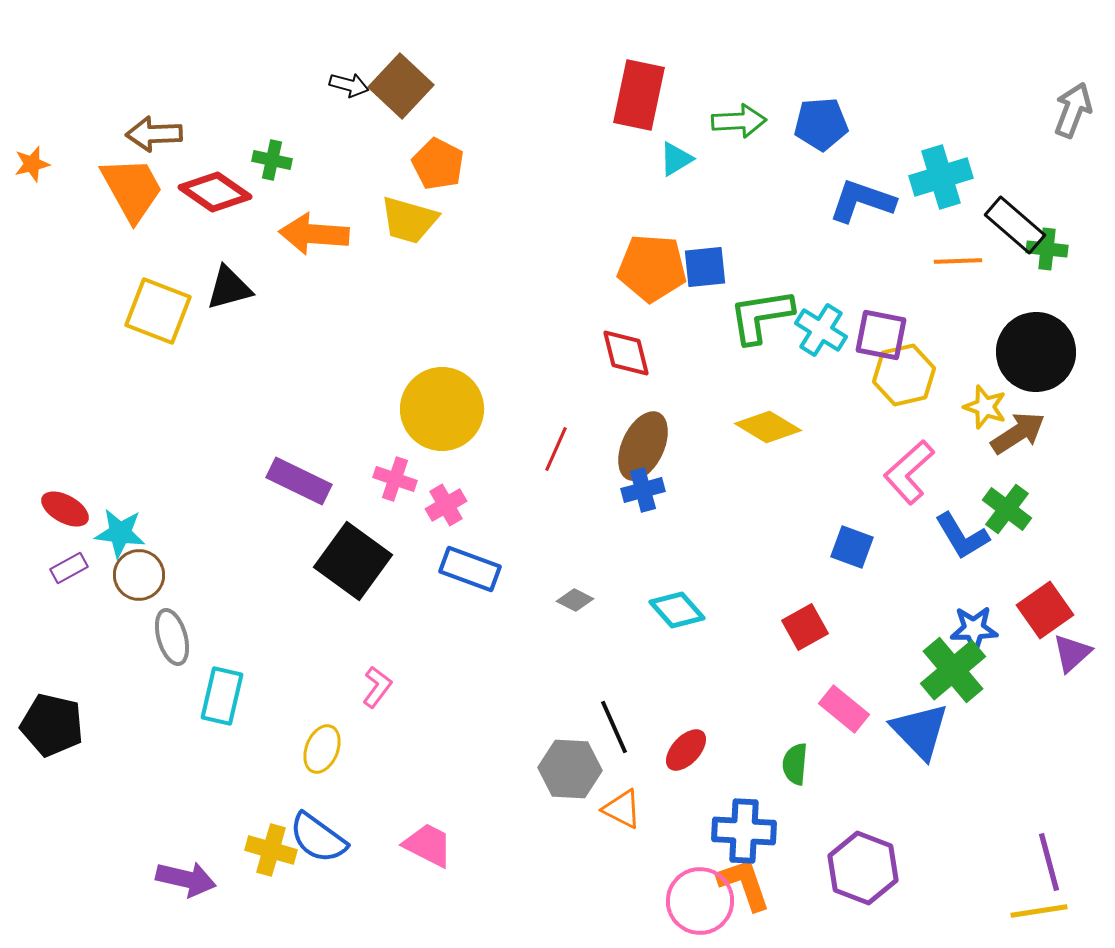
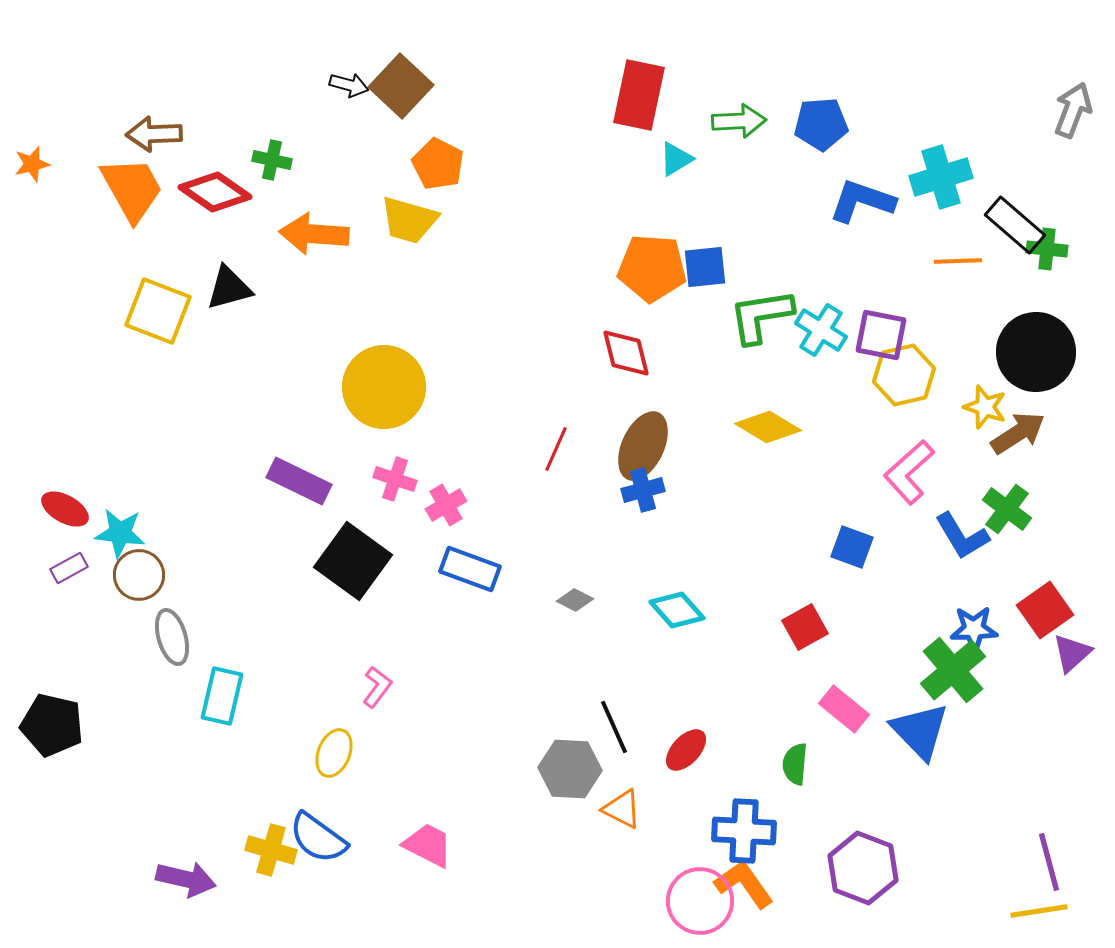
yellow circle at (442, 409): moved 58 px left, 22 px up
yellow ellipse at (322, 749): moved 12 px right, 4 px down
orange L-shape at (744, 884): rotated 16 degrees counterclockwise
